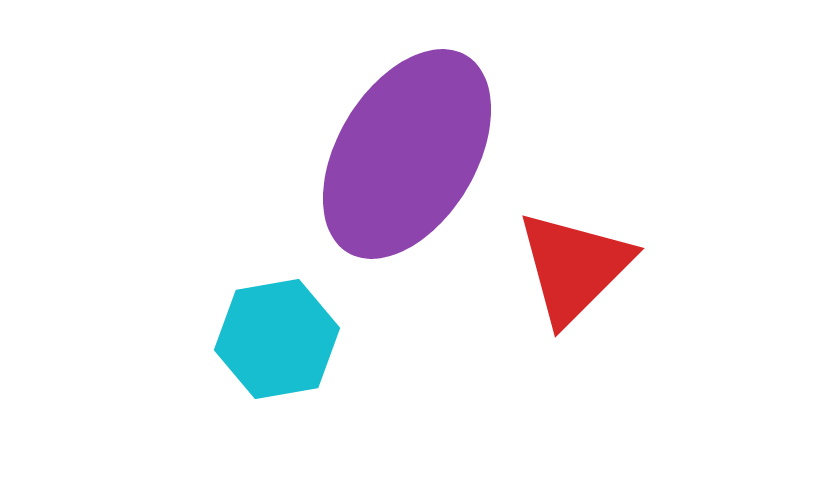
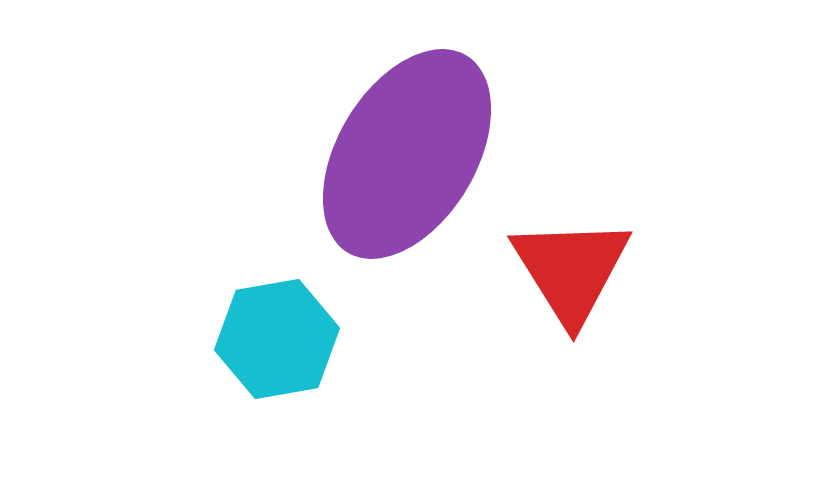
red triangle: moved 3 px left, 3 px down; rotated 17 degrees counterclockwise
